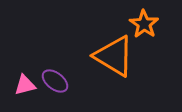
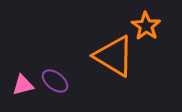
orange star: moved 2 px right, 2 px down
pink triangle: moved 2 px left
